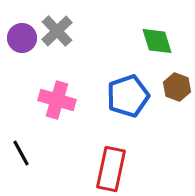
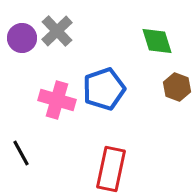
blue pentagon: moved 24 px left, 7 px up
